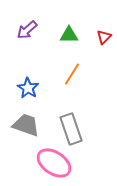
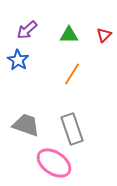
red triangle: moved 2 px up
blue star: moved 10 px left, 28 px up
gray rectangle: moved 1 px right
